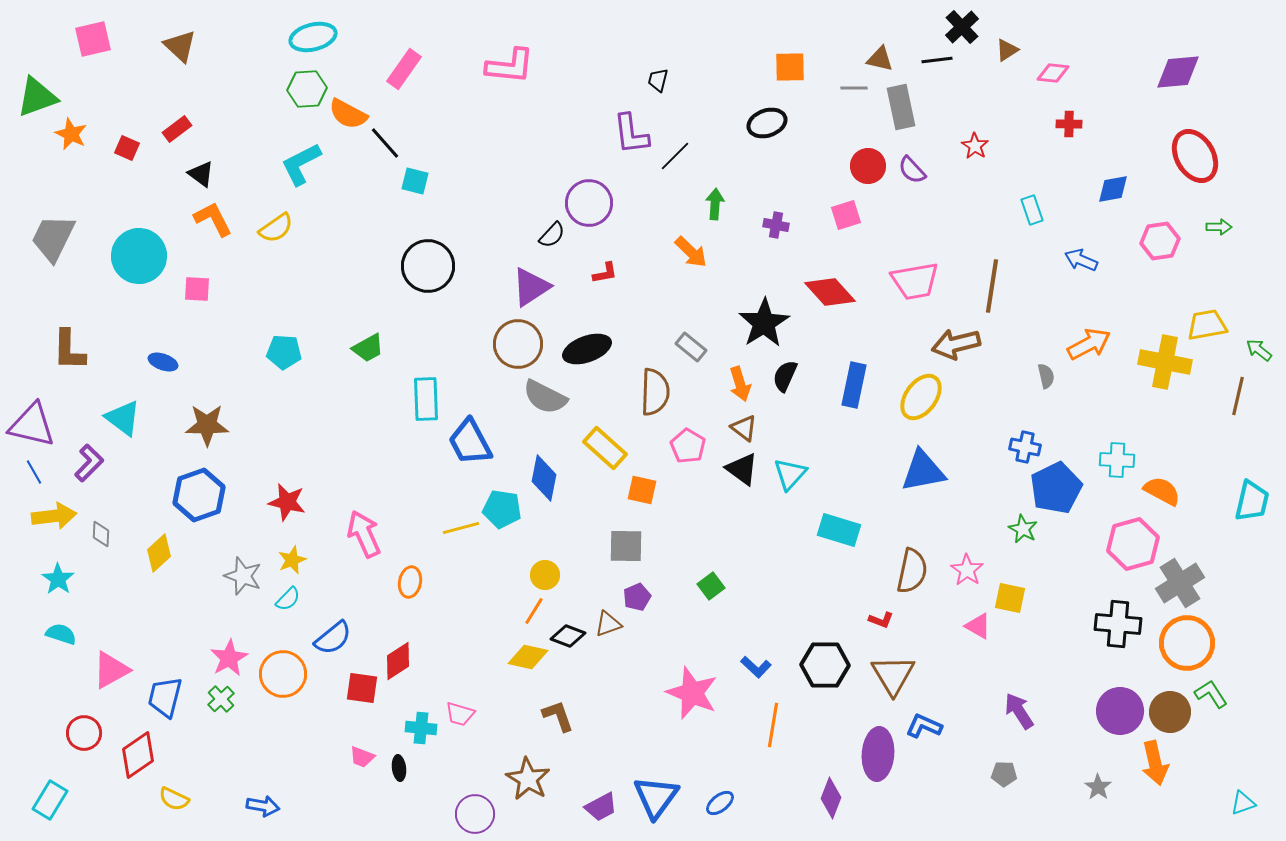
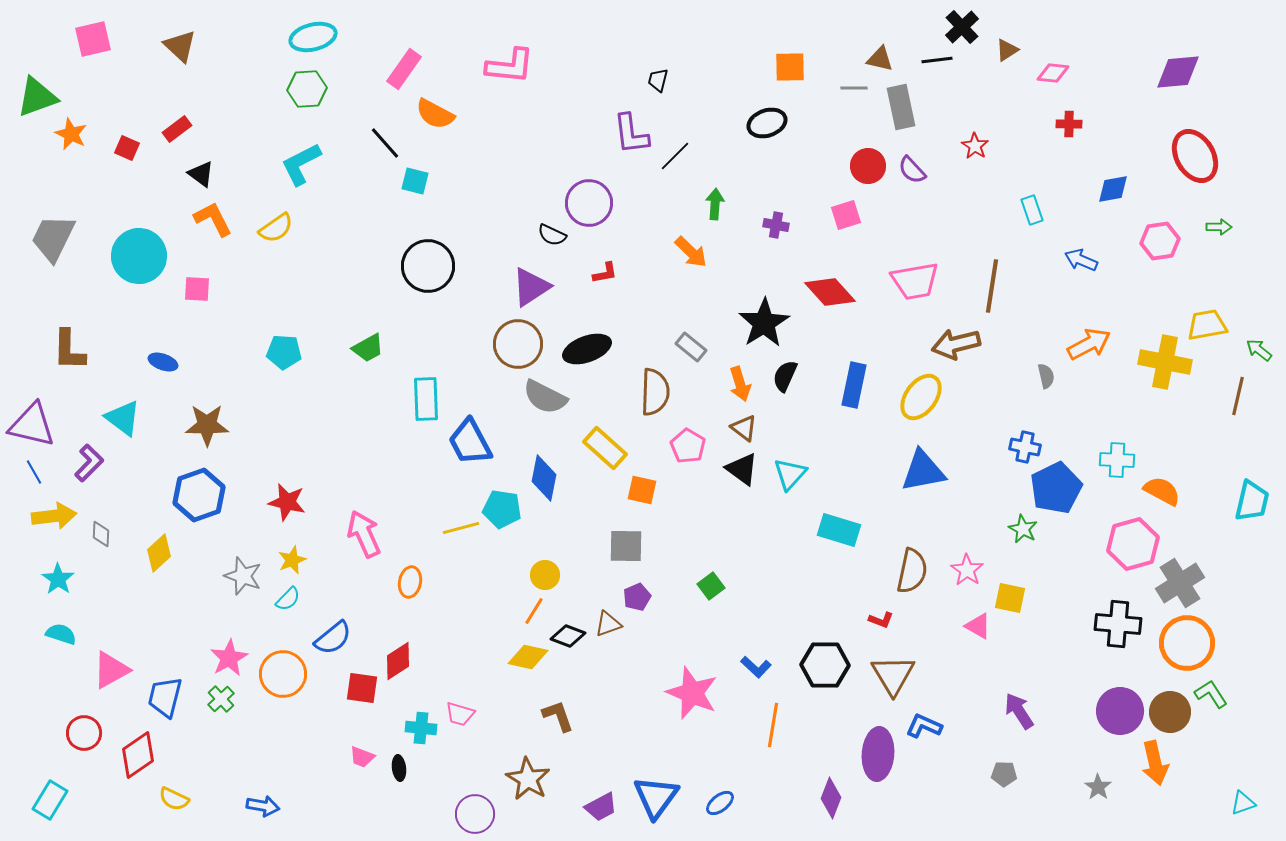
orange semicircle at (348, 114): moved 87 px right
black semicircle at (552, 235): rotated 72 degrees clockwise
